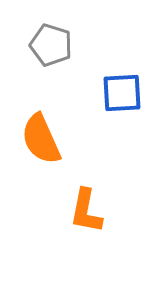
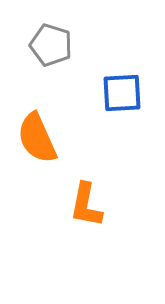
orange semicircle: moved 4 px left, 1 px up
orange L-shape: moved 6 px up
